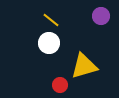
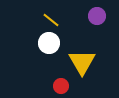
purple circle: moved 4 px left
yellow triangle: moved 2 px left, 4 px up; rotated 44 degrees counterclockwise
red circle: moved 1 px right, 1 px down
